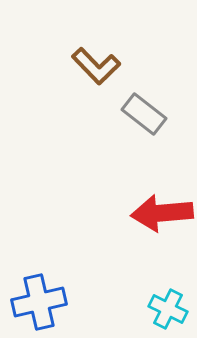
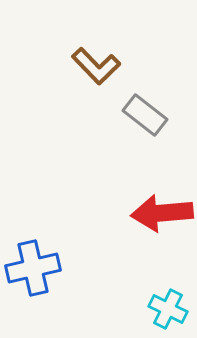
gray rectangle: moved 1 px right, 1 px down
blue cross: moved 6 px left, 34 px up
